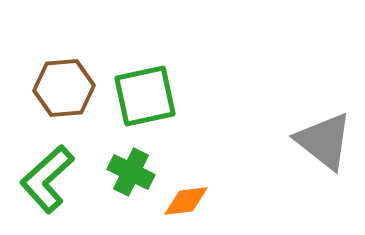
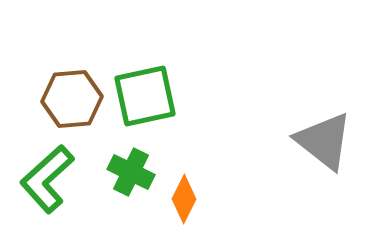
brown hexagon: moved 8 px right, 11 px down
orange diamond: moved 2 px left, 2 px up; rotated 57 degrees counterclockwise
